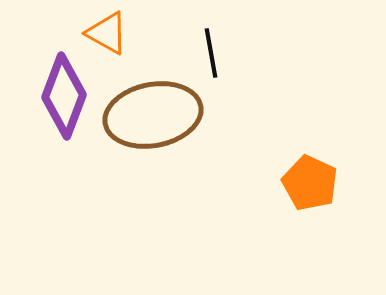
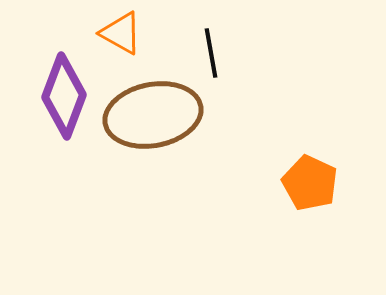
orange triangle: moved 14 px right
